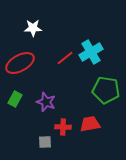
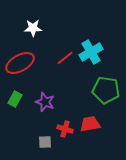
purple star: moved 1 px left
red cross: moved 2 px right, 2 px down; rotated 14 degrees clockwise
